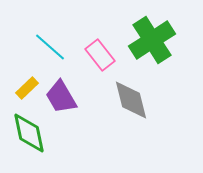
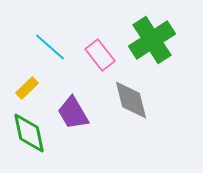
purple trapezoid: moved 12 px right, 16 px down
